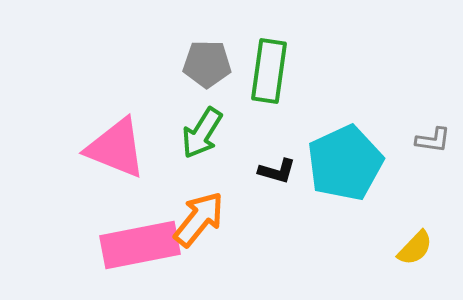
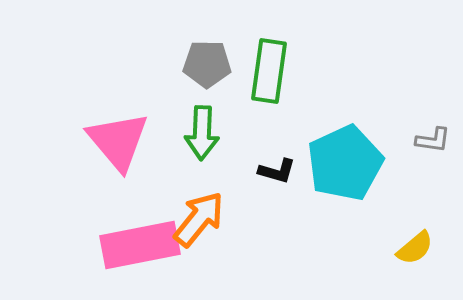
green arrow: rotated 30 degrees counterclockwise
pink triangle: moved 2 px right, 7 px up; rotated 28 degrees clockwise
yellow semicircle: rotated 6 degrees clockwise
